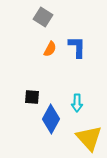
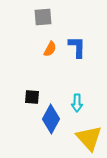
gray square: rotated 36 degrees counterclockwise
